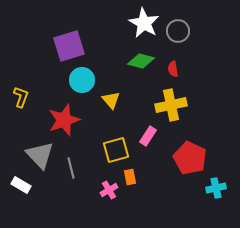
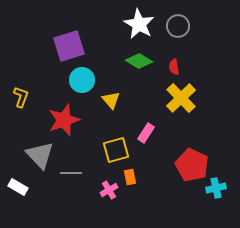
white star: moved 5 px left, 1 px down
gray circle: moved 5 px up
green diamond: moved 2 px left; rotated 16 degrees clockwise
red semicircle: moved 1 px right, 2 px up
yellow cross: moved 10 px right, 7 px up; rotated 32 degrees counterclockwise
pink rectangle: moved 2 px left, 3 px up
red pentagon: moved 2 px right, 7 px down
gray line: moved 5 px down; rotated 75 degrees counterclockwise
white rectangle: moved 3 px left, 2 px down
